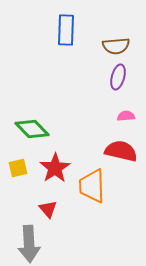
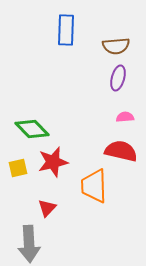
purple ellipse: moved 1 px down
pink semicircle: moved 1 px left, 1 px down
red star: moved 2 px left, 6 px up; rotated 20 degrees clockwise
orange trapezoid: moved 2 px right
red triangle: moved 1 px left, 1 px up; rotated 24 degrees clockwise
